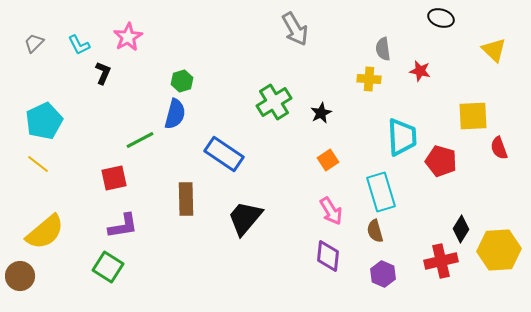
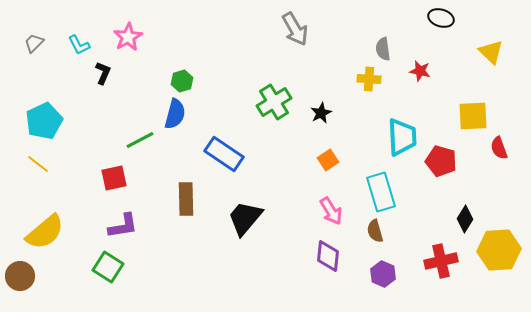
yellow triangle: moved 3 px left, 2 px down
black diamond: moved 4 px right, 10 px up
